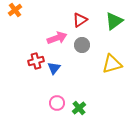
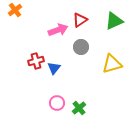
green triangle: rotated 12 degrees clockwise
pink arrow: moved 1 px right, 8 px up
gray circle: moved 1 px left, 2 px down
